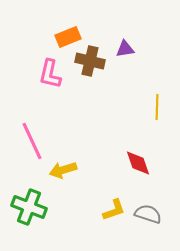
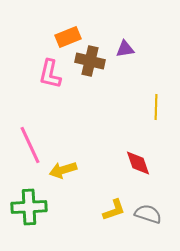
yellow line: moved 1 px left
pink line: moved 2 px left, 4 px down
green cross: rotated 24 degrees counterclockwise
